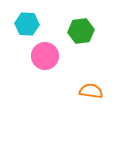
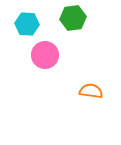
green hexagon: moved 8 px left, 13 px up
pink circle: moved 1 px up
